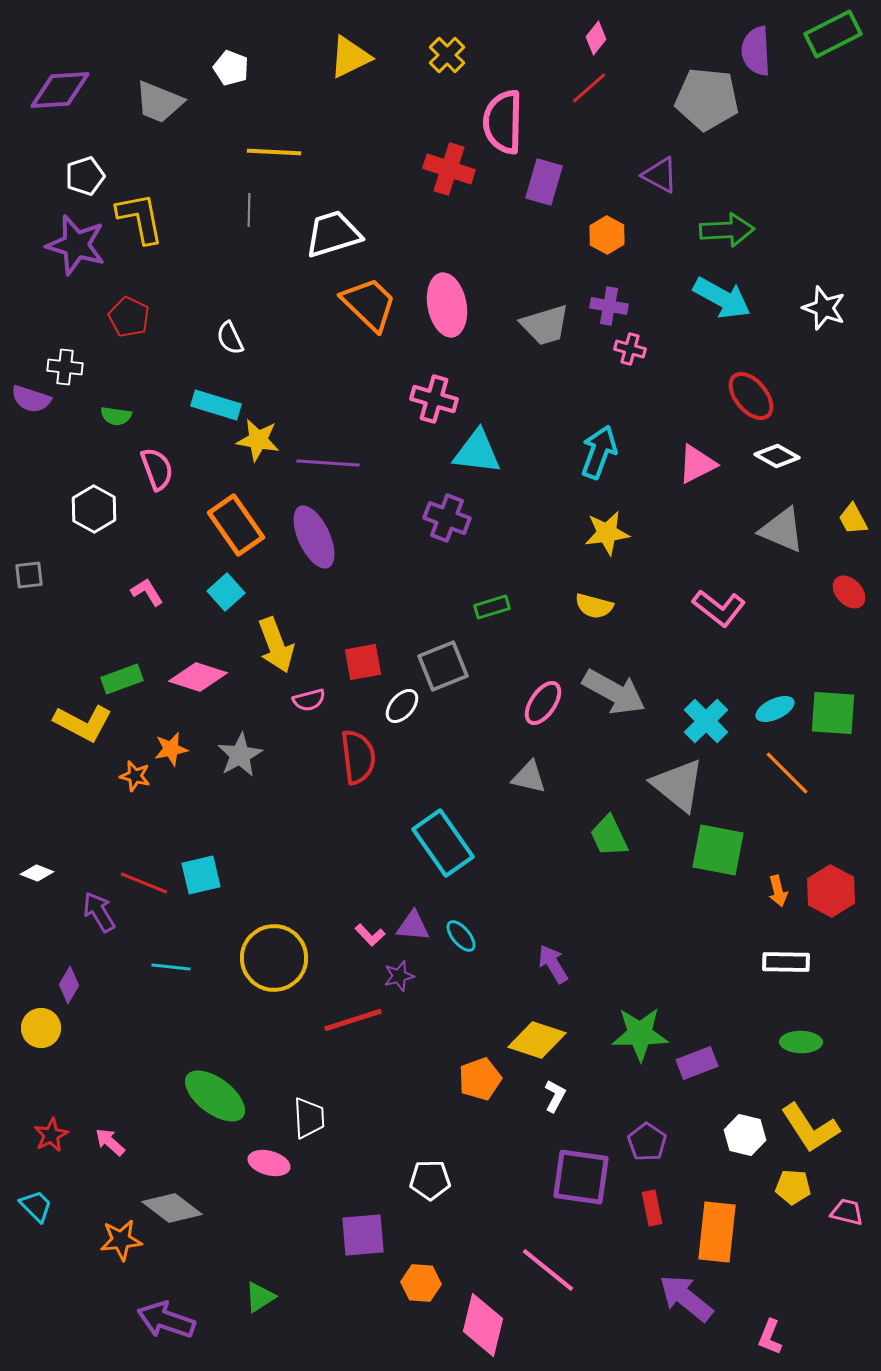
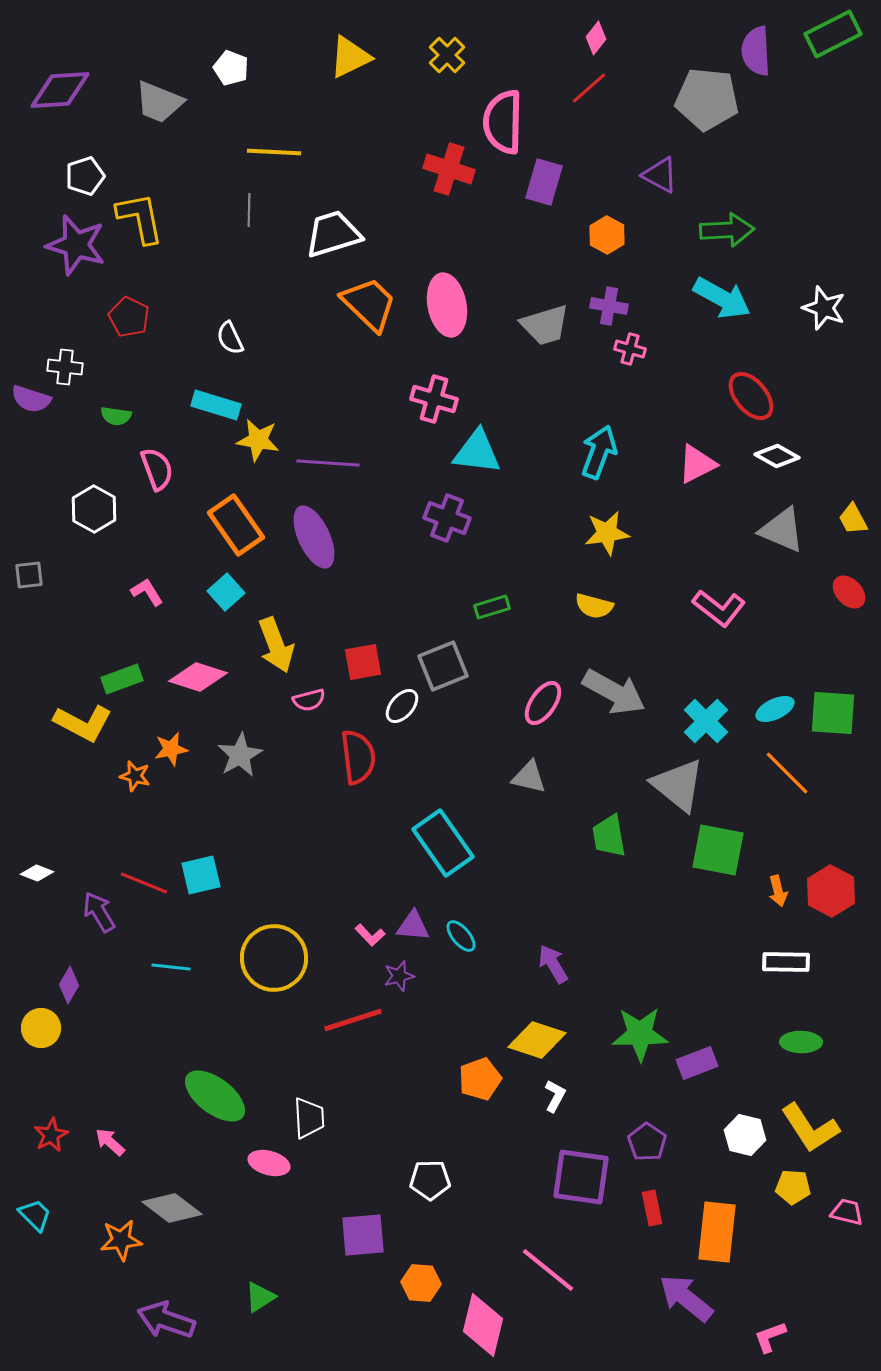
green trapezoid at (609, 836): rotated 15 degrees clockwise
cyan trapezoid at (36, 1206): moved 1 px left, 9 px down
pink L-shape at (770, 1337): rotated 48 degrees clockwise
